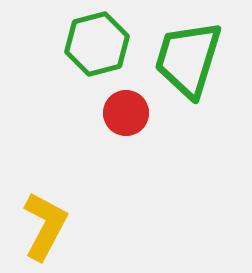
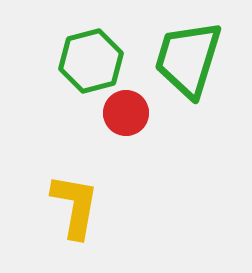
green hexagon: moved 6 px left, 17 px down
yellow L-shape: moved 30 px right, 20 px up; rotated 18 degrees counterclockwise
